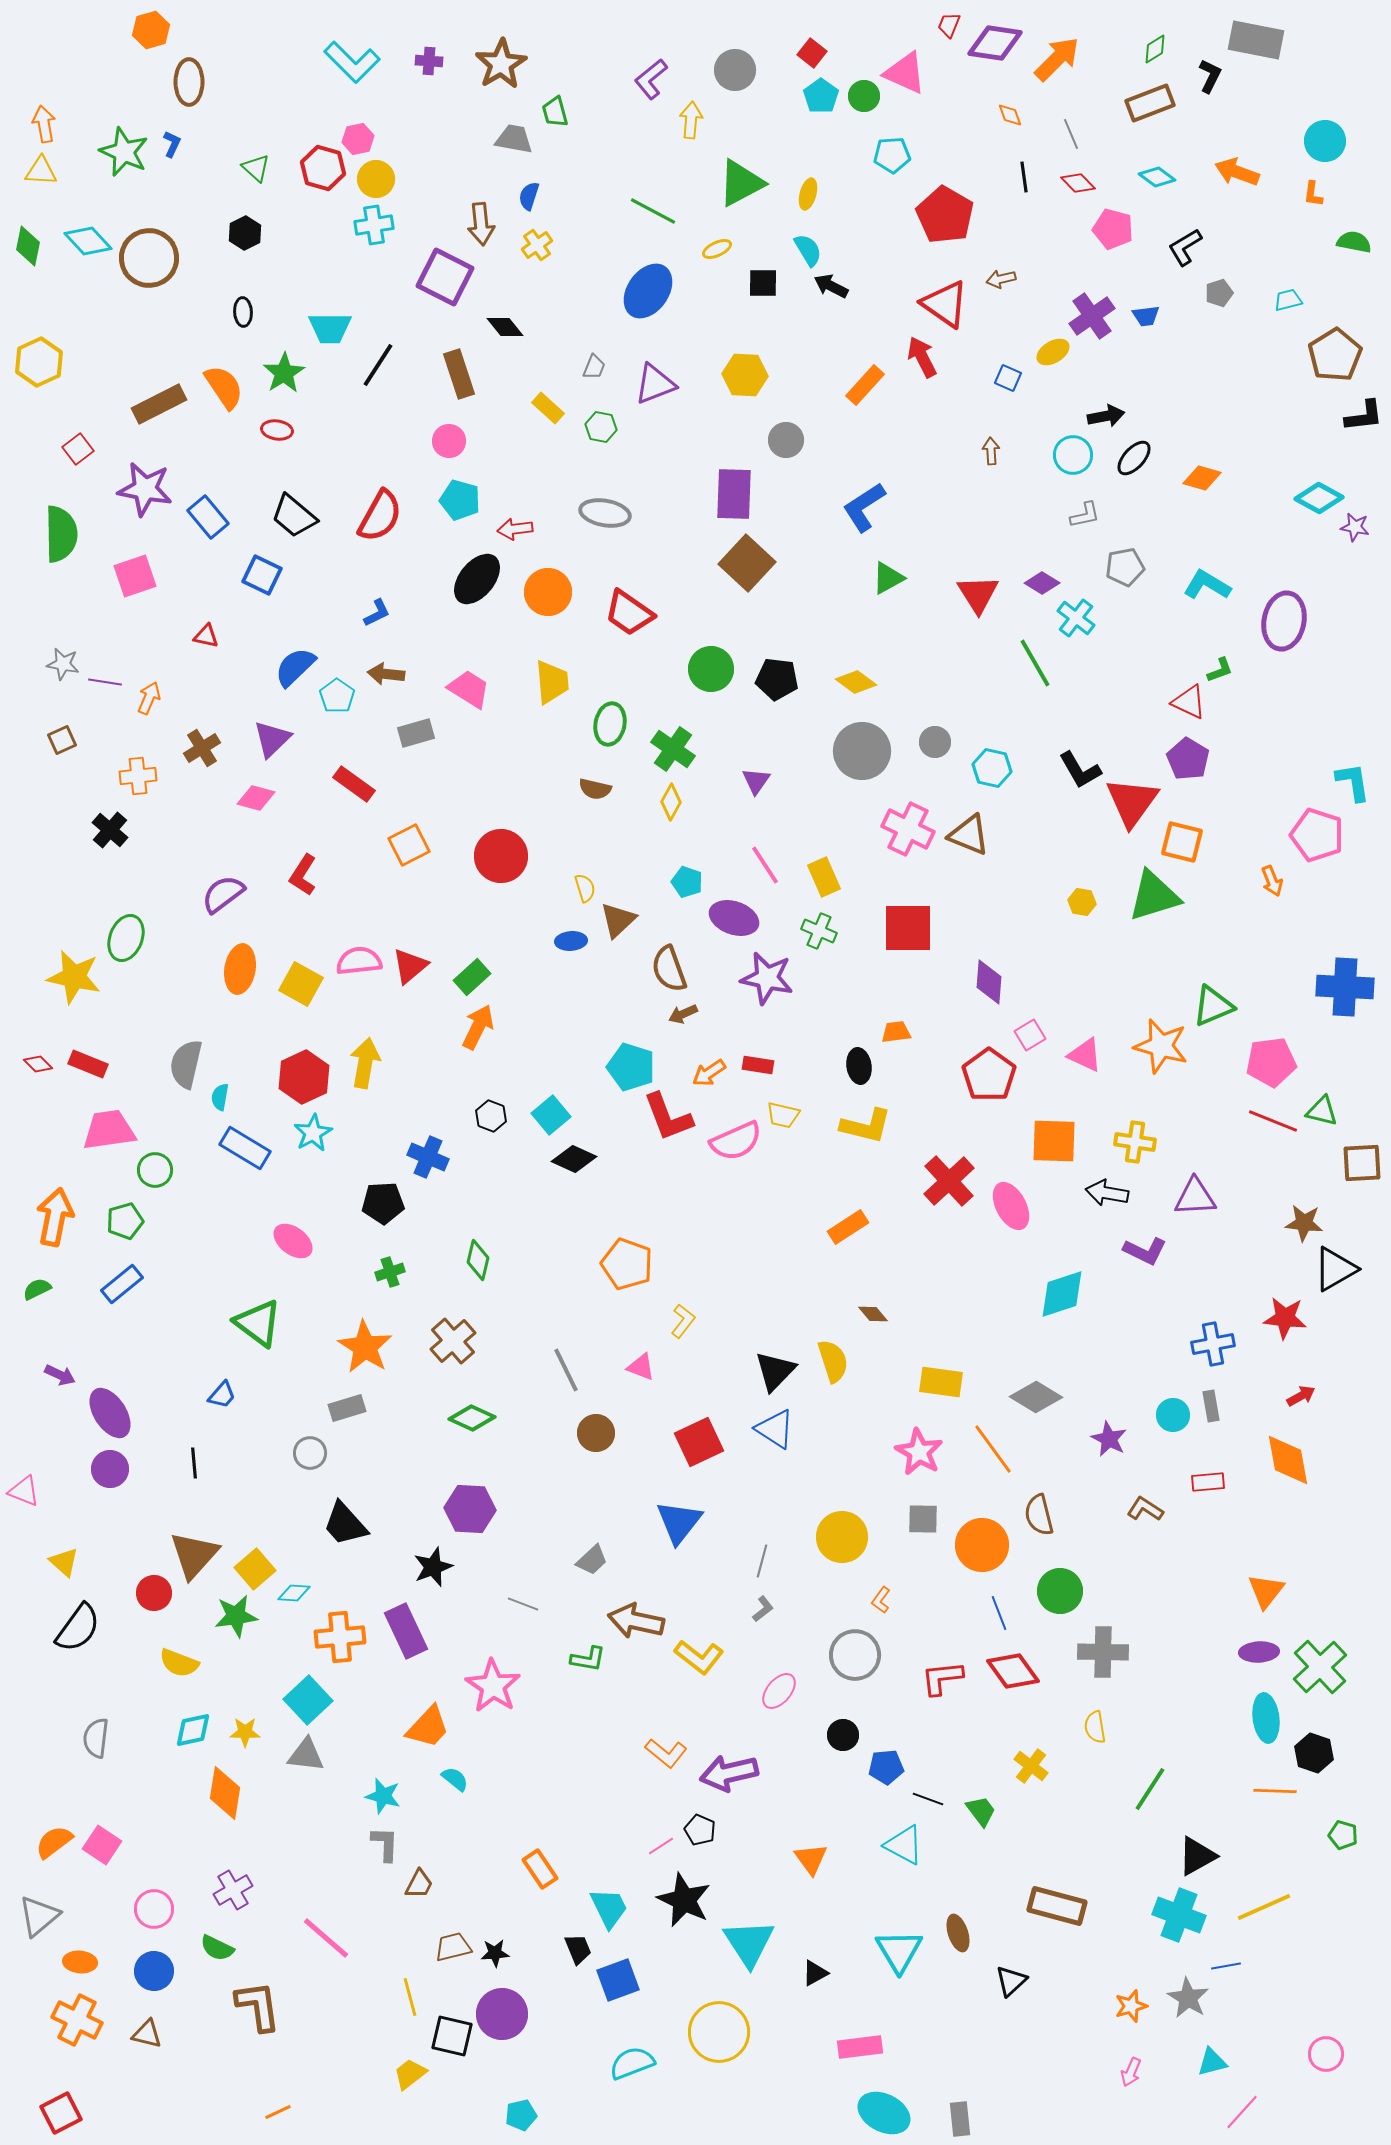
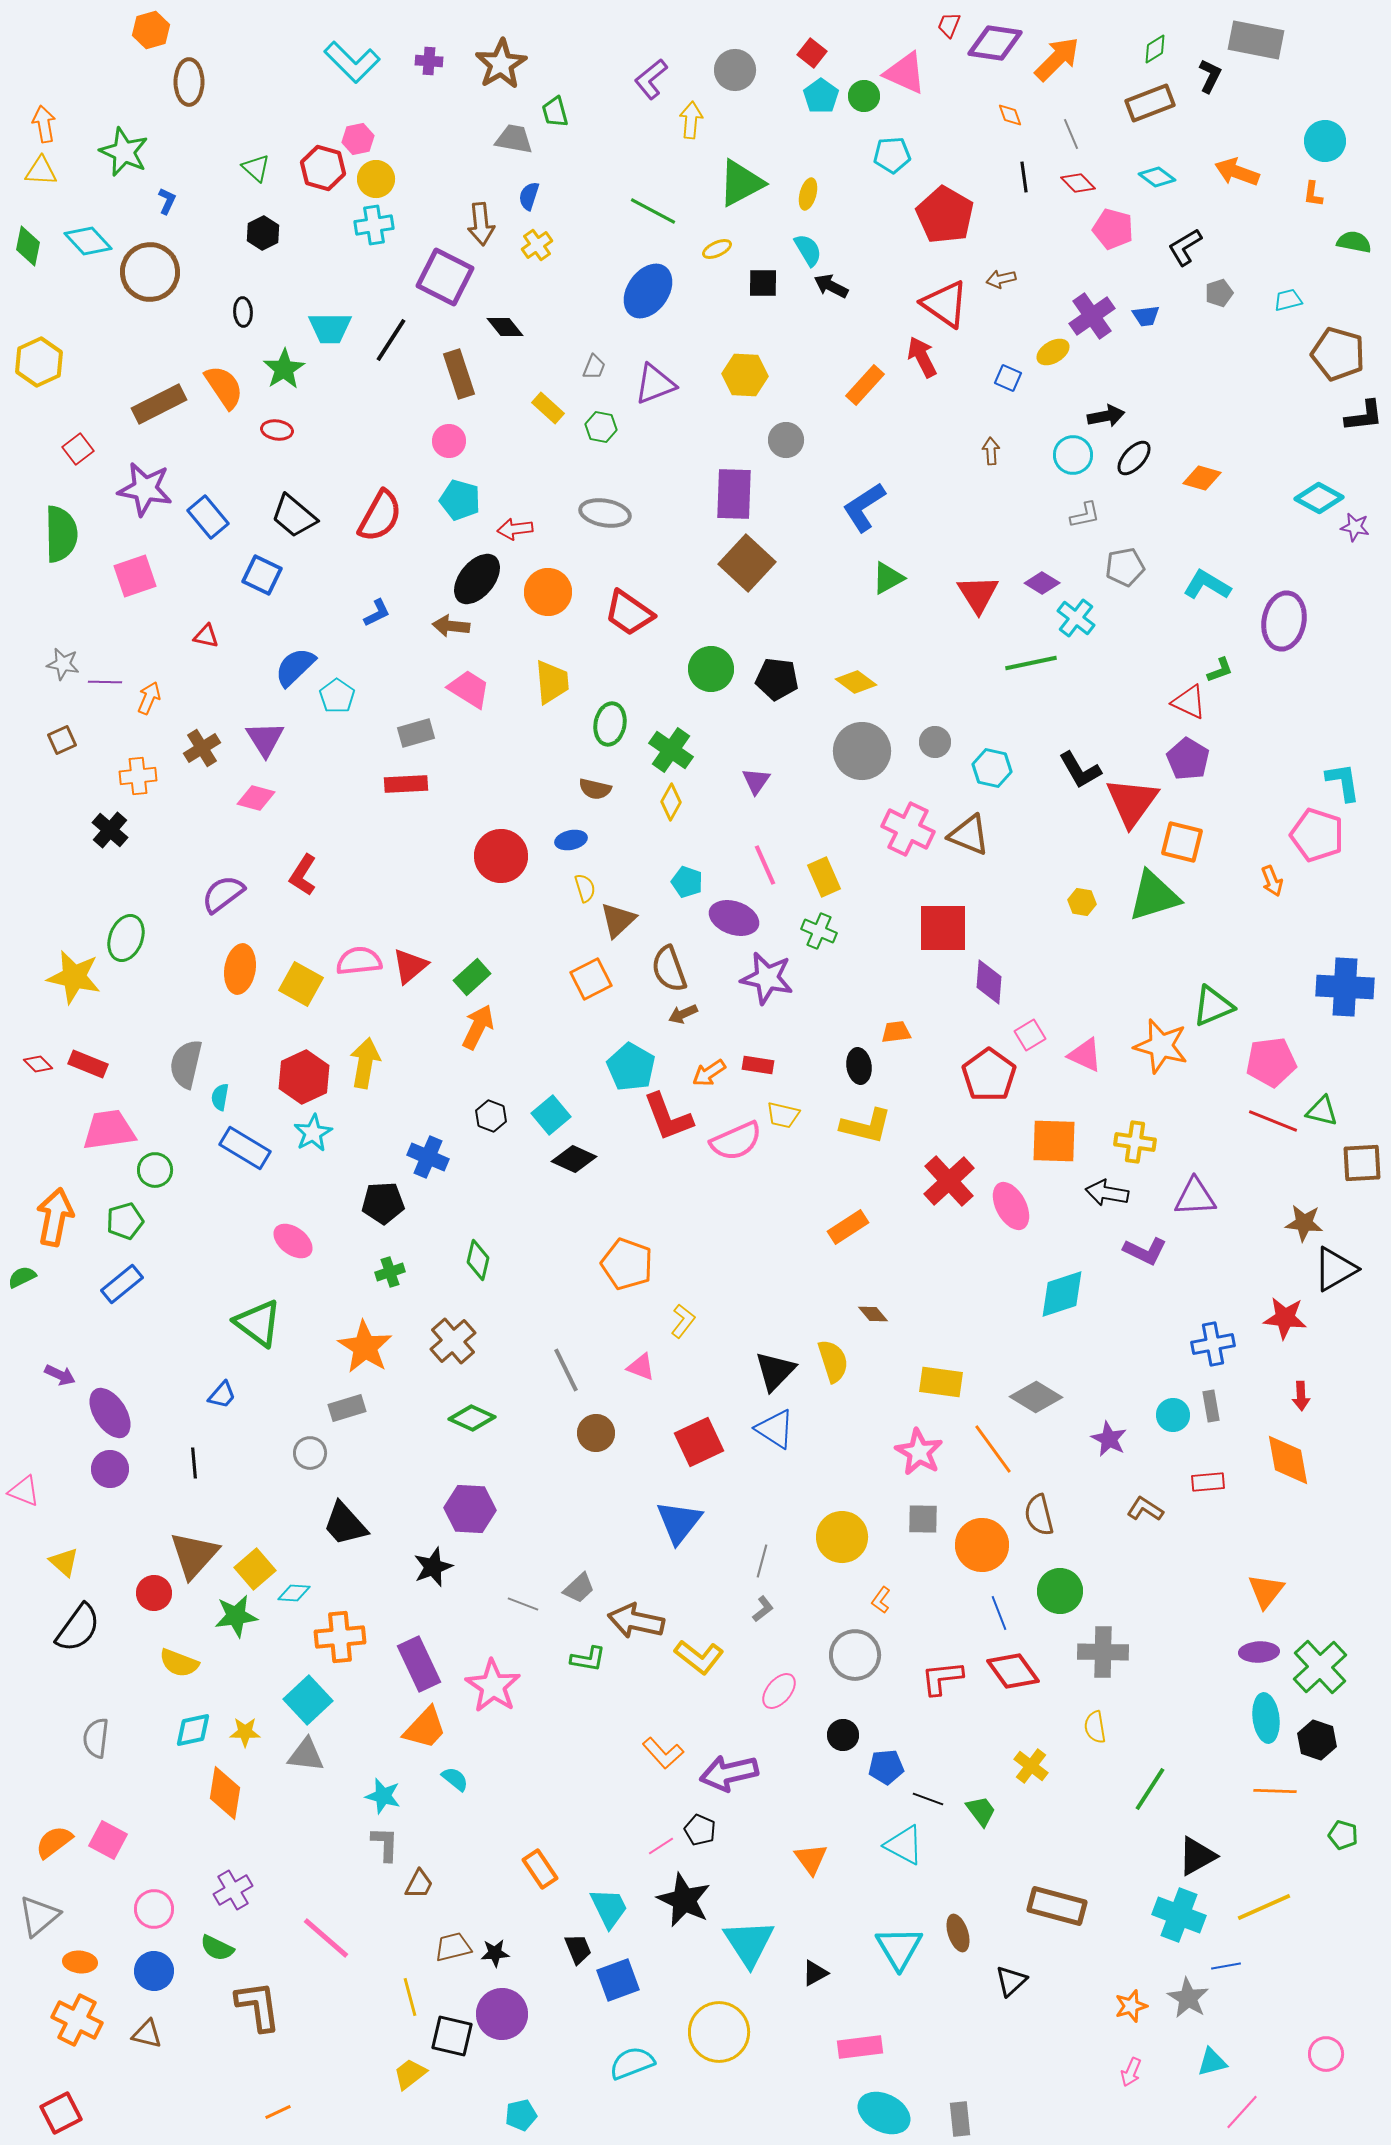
blue L-shape at (172, 144): moved 5 px left, 57 px down
black hexagon at (245, 233): moved 18 px right
brown circle at (149, 258): moved 1 px right, 14 px down
brown pentagon at (1335, 355): moved 3 px right, 1 px up; rotated 24 degrees counterclockwise
black line at (378, 365): moved 13 px right, 25 px up
green star at (284, 373): moved 4 px up
green line at (1035, 663): moved 4 px left; rotated 72 degrees counterclockwise
brown arrow at (386, 674): moved 65 px right, 48 px up
purple line at (105, 682): rotated 8 degrees counterclockwise
purple triangle at (272, 739): moved 7 px left; rotated 18 degrees counterclockwise
green cross at (673, 749): moved 2 px left, 1 px down
cyan L-shape at (1353, 782): moved 10 px left
red rectangle at (354, 784): moved 52 px right; rotated 39 degrees counterclockwise
orange square at (409, 845): moved 182 px right, 134 px down
pink line at (765, 865): rotated 9 degrees clockwise
red square at (908, 928): moved 35 px right
blue ellipse at (571, 941): moved 101 px up; rotated 8 degrees counterclockwise
cyan pentagon at (631, 1067): rotated 12 degrees clockwise
green semicircle at (37, 1289): moved 15 px left, 12 px up
red arrow at (1301, 1396): rotated 116 degrees clockwise
gray trapezoid at (592, 1560): moved 13 px left, 28 px down
purple rectangle at (406, 1631): moved 13 px right, 33 px down
orange trapezoid at (428, 1727): moved 3 px left, 1 px down
orange L-shape at (666, 1753): moved 3 px left; rotated 9 degrees clockwise
black hexagon at (1314, 1753): moved 3 px right, 13 px up
pink square at (102, 1845): moved 6 px right, 5 px up; rotated 6 degrees counterclockwise
cyan triangle at (899, 1951): moved 3 px up
